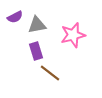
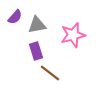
purple semicircle: rotated 21 degrees counterclockwise
